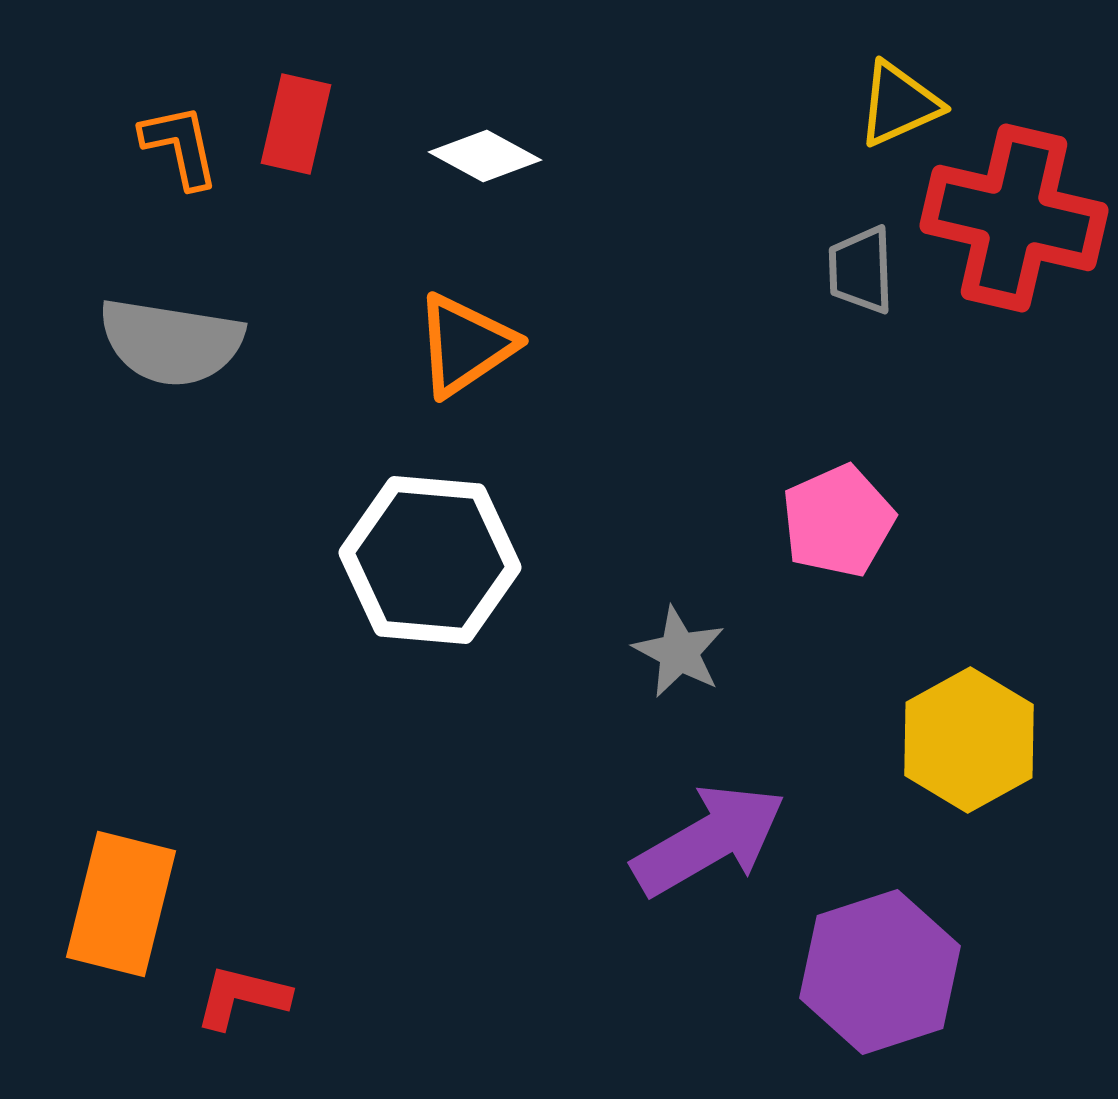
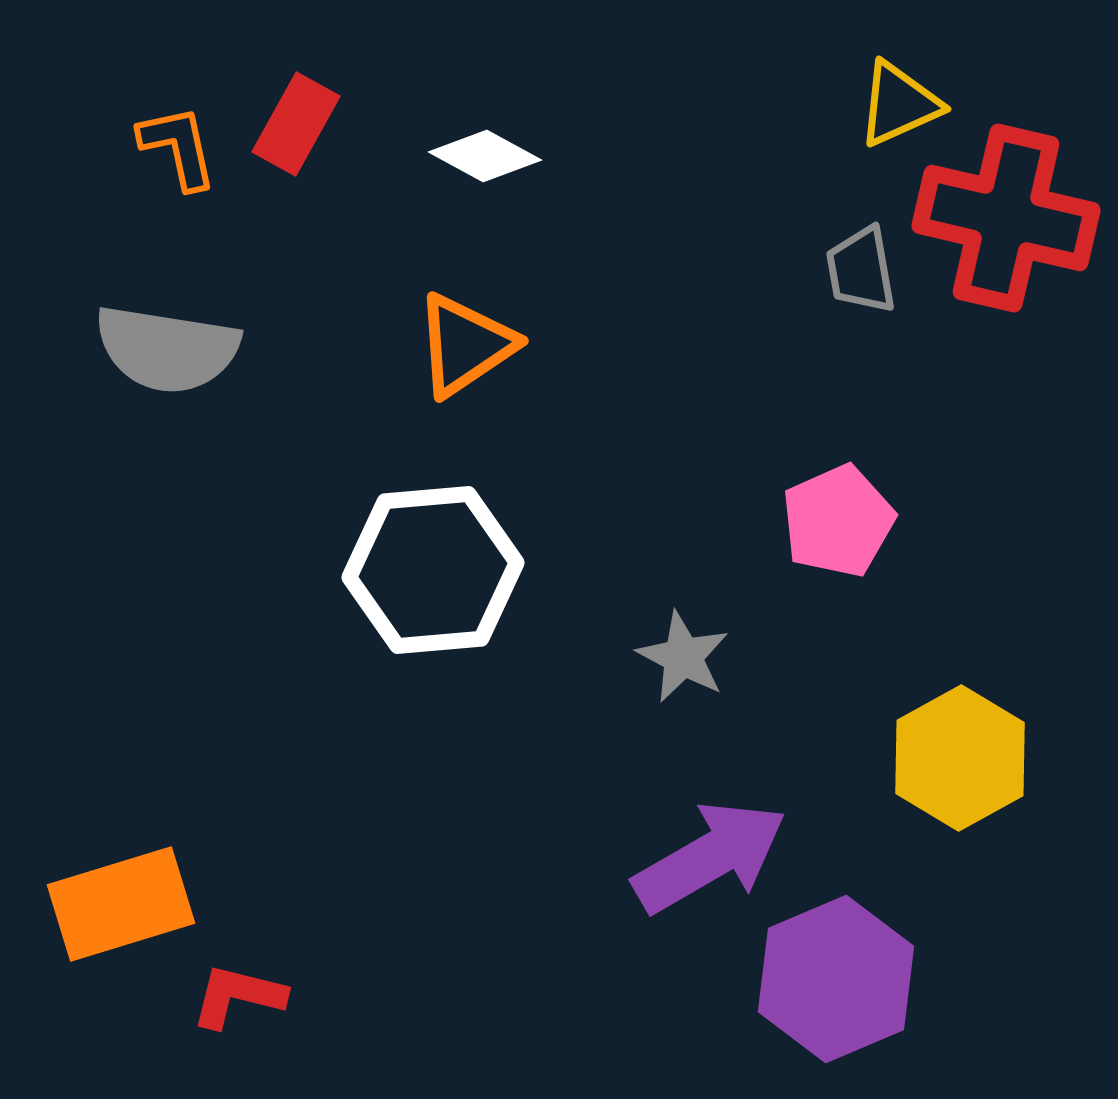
red rectangle: rotated 16 degrees clockwise
orange L-shape: moved 2 px left, 1 px down
red cross: moved 8 px left
gray trapezoid: rotated 8 degrees counterclockwise
gray semicircle: moved 4 px left, 7 px down
white hexagon: moved 3 px right, 10 px down; rotated 10 degrees counterclockwise
gray star: moved 4 px right, 5 px down
yellow hexagon: moved 9 px left, 18 px down
purple arrow: moved 1 px right, 17 px down
orange rectangle: rotated 59 degrees clockwise
purple hexagon: moved 44 px left, 7 px down; rotated 5 degrees counterclockwise
red L-shape: moved 4 px left, 1 px up
